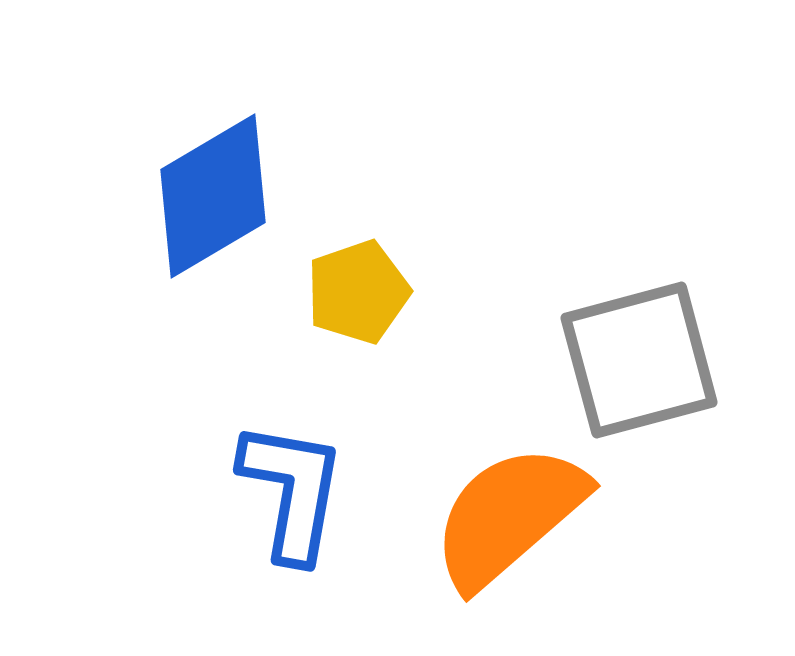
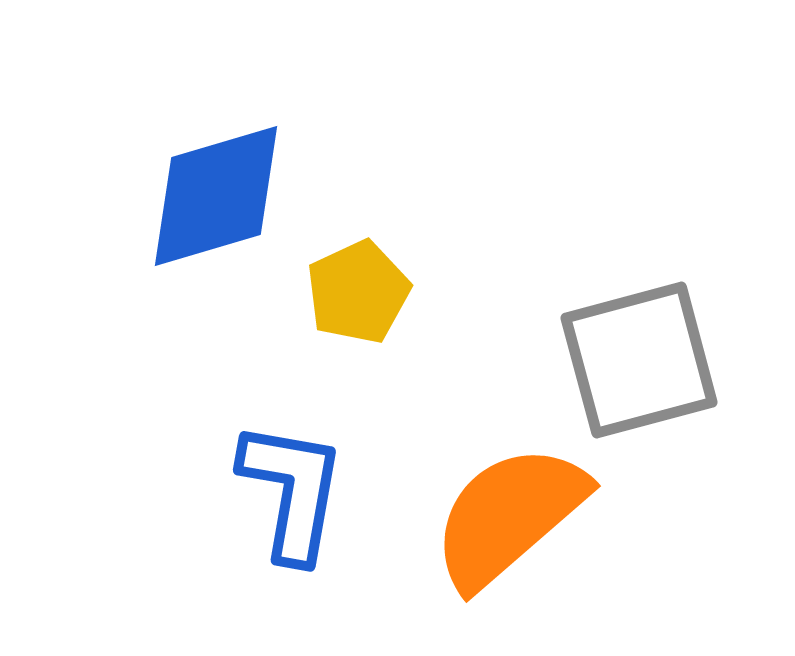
blue diamond: moved 3 px right; rotated 14 degrees clockwise
yellow pentagon: rotated 6 degrees counterclockwise
